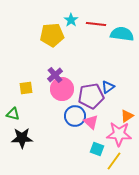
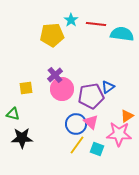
blue circle: moved 1 px right, 8 px down
yellow line: moved 37 px left, 16 px up
